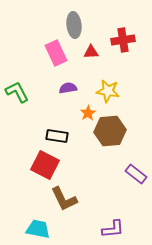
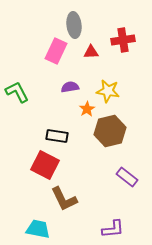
pink rectangle: moved 2 px up; rotated 50 degrees clockwise
purple semicircle: moved 2 px right, 1 px up
orange star: moved 1 px left, 4 px up
brown hexagon: rotated 8 degrees counterclockwise
purple rectangle: moved 9 px left, 3 px down
